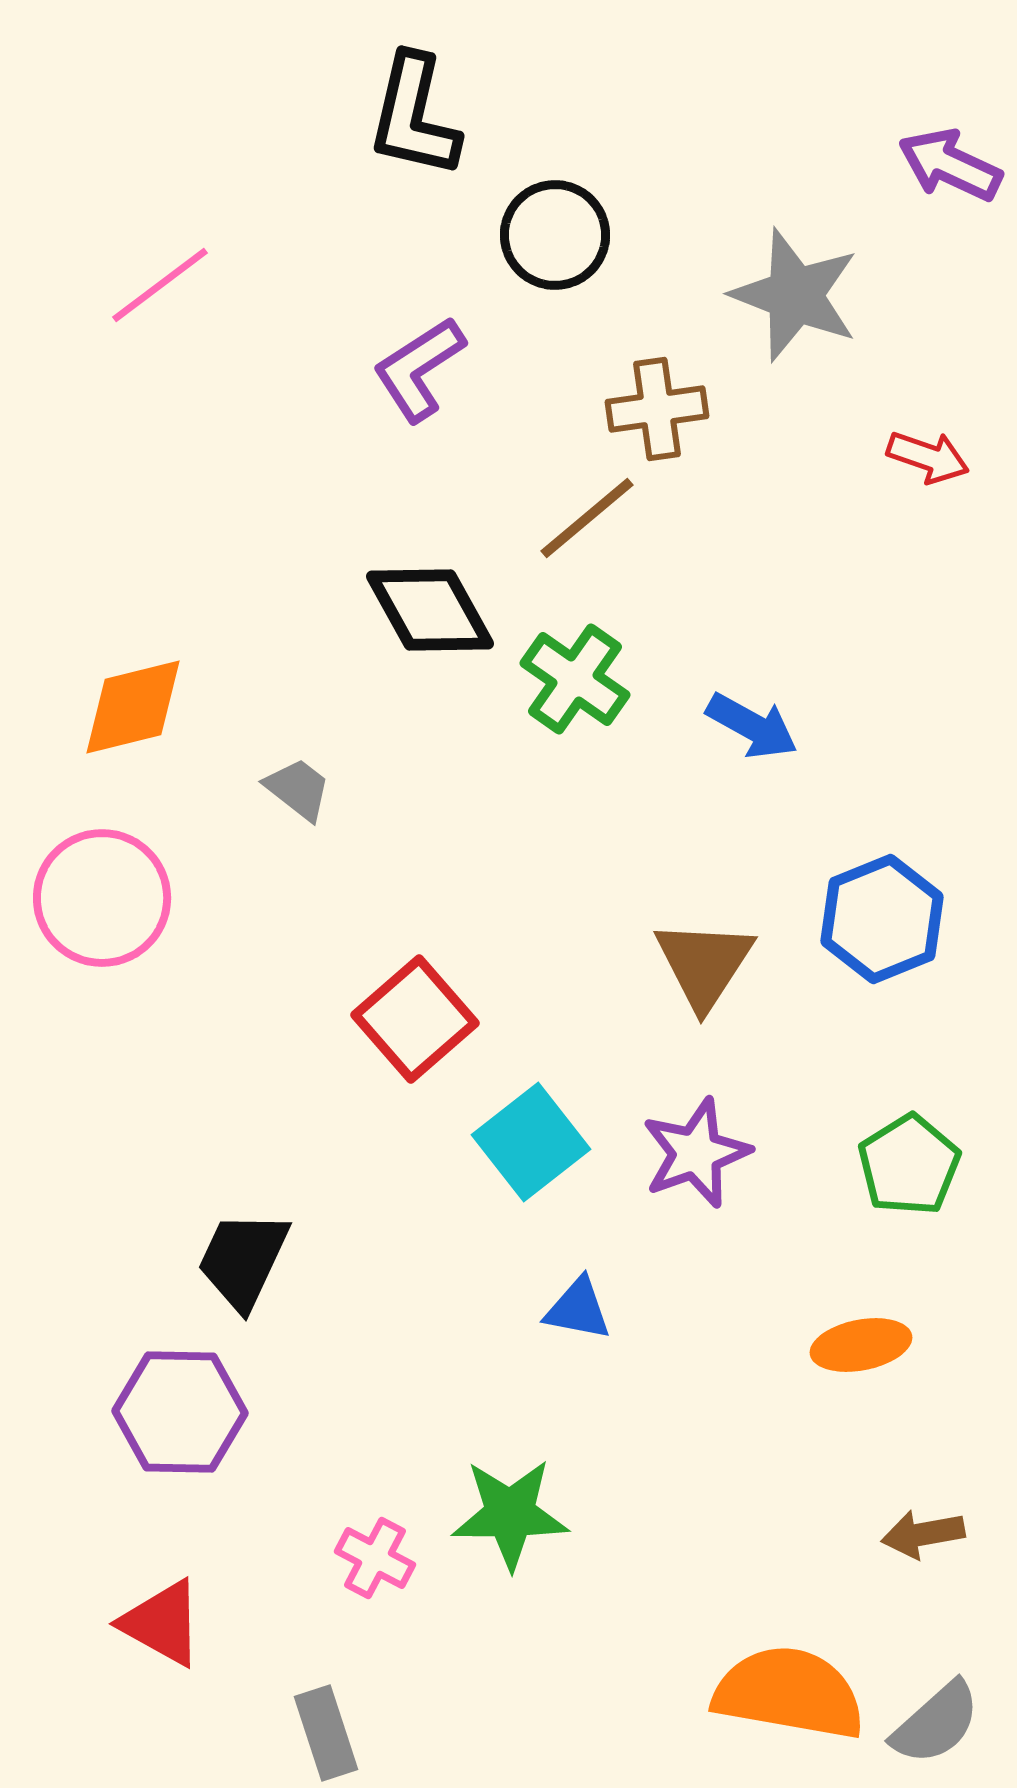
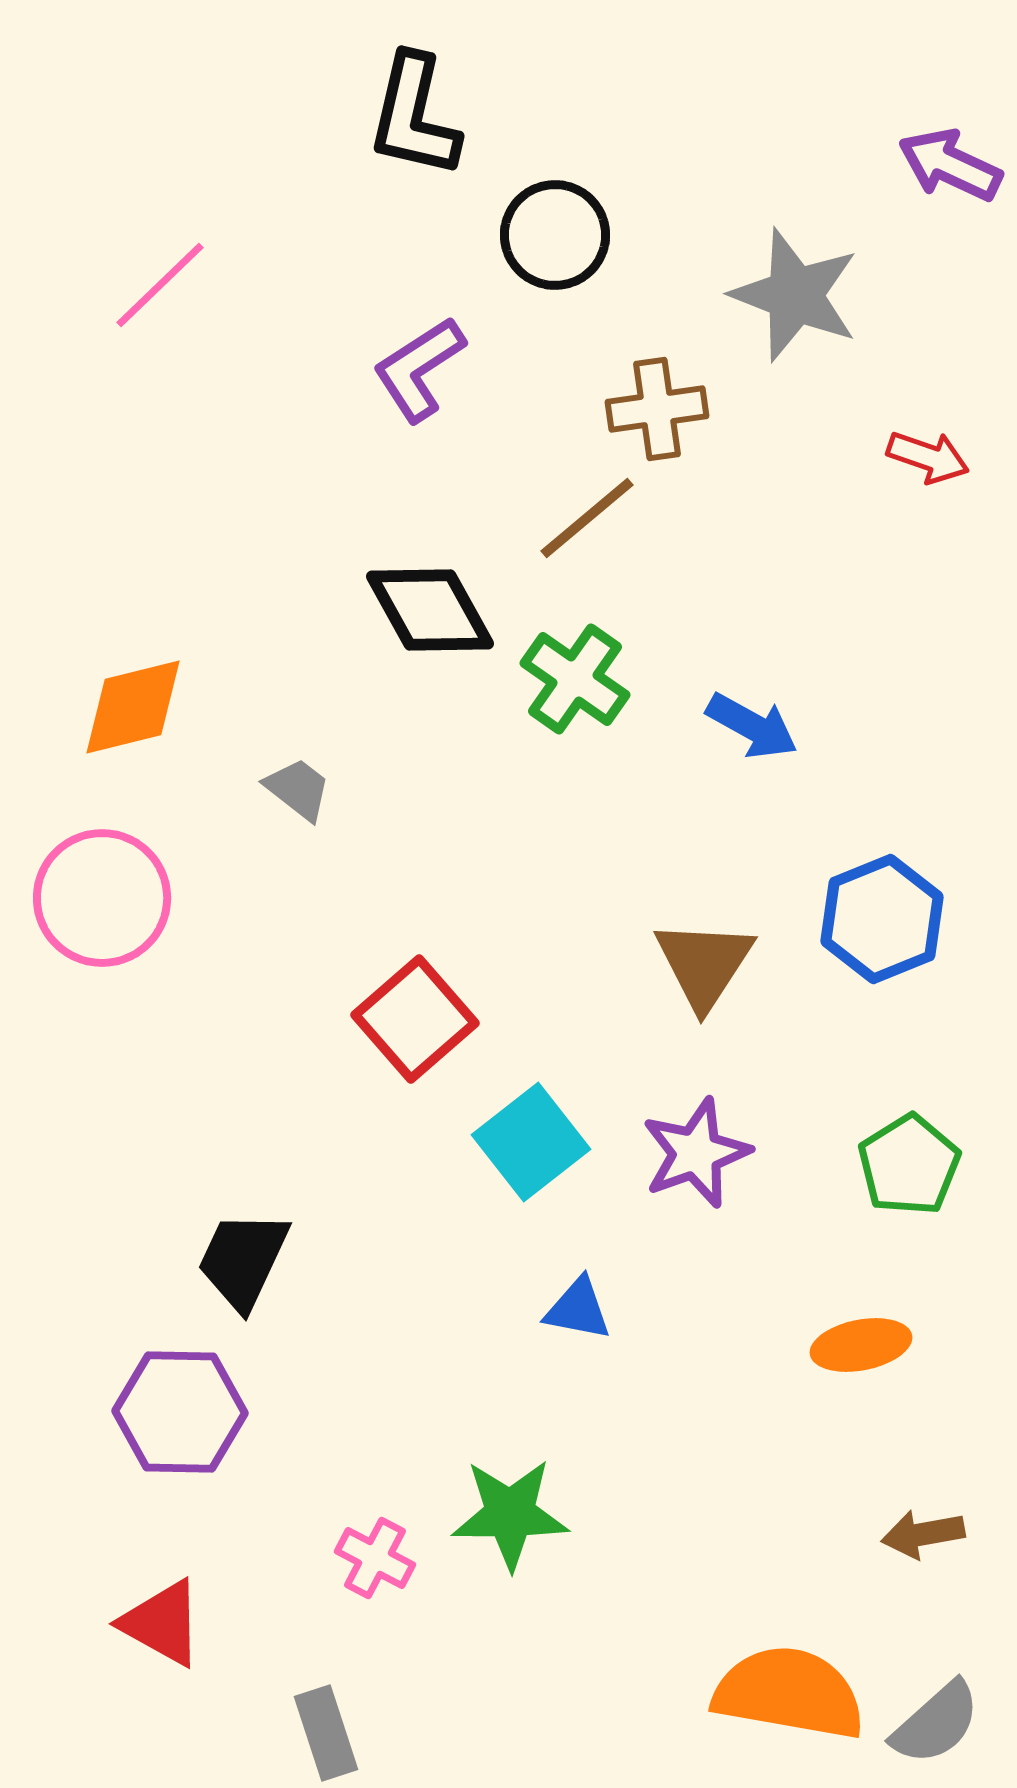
pink line: rotated 7 degrees counterclockwise
